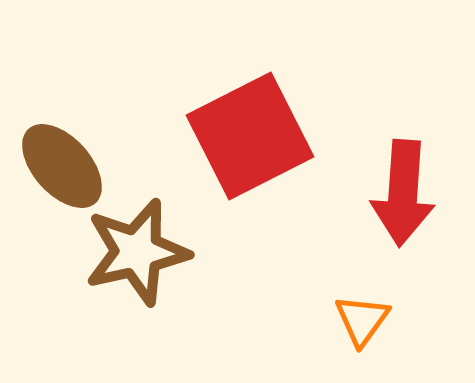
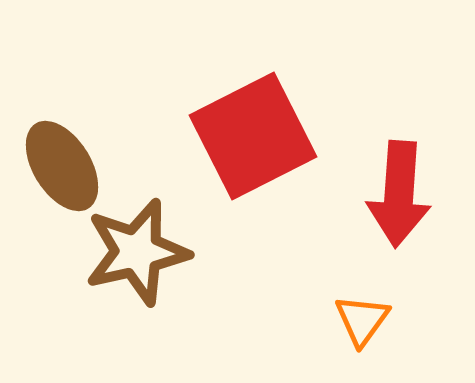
red square: moved 3 px right
brown ellipse: rotated 10 degrees clockwise
red arrow: moved 4 px left, 1 px down
